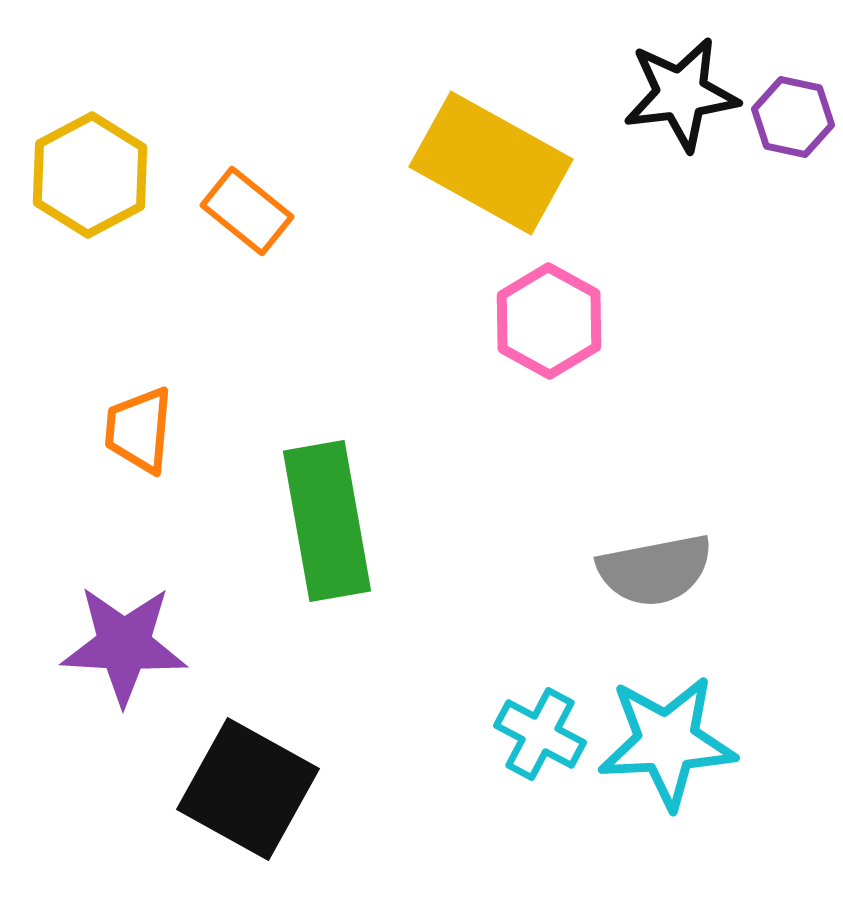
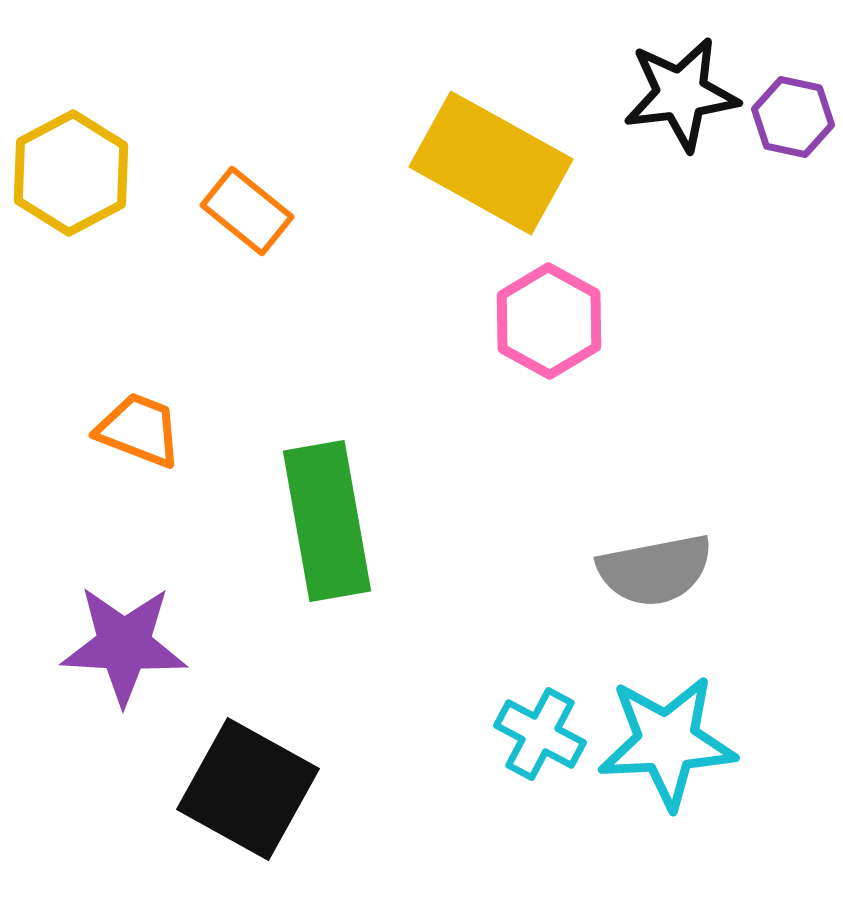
yellow hexagon: moved 19 px left, 2 px up
orange trapezoid: rotated 106 degrees clockwise
